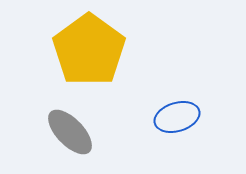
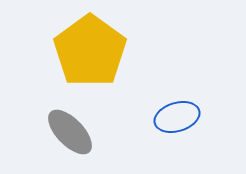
yellow pentagon: moved 1 px right, 1 px down
